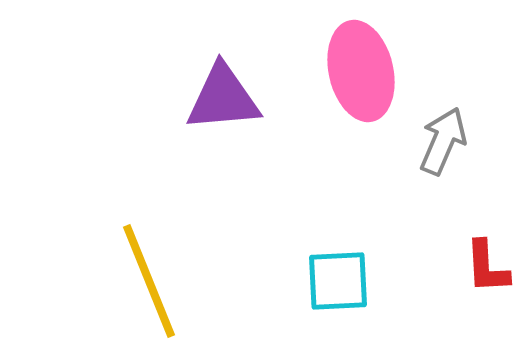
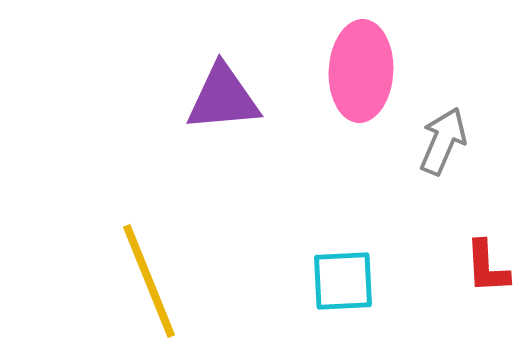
pink ellipse: rotated 16 degrees clockwise
cyan square: moved 5 px right
